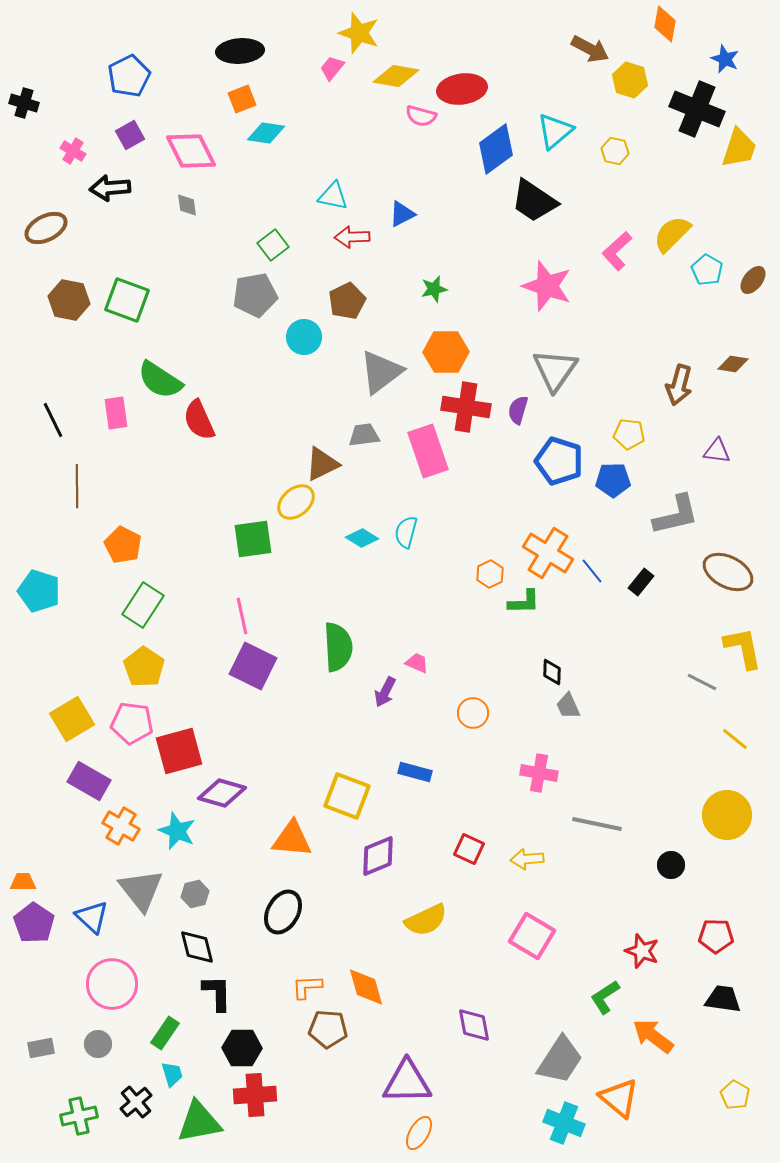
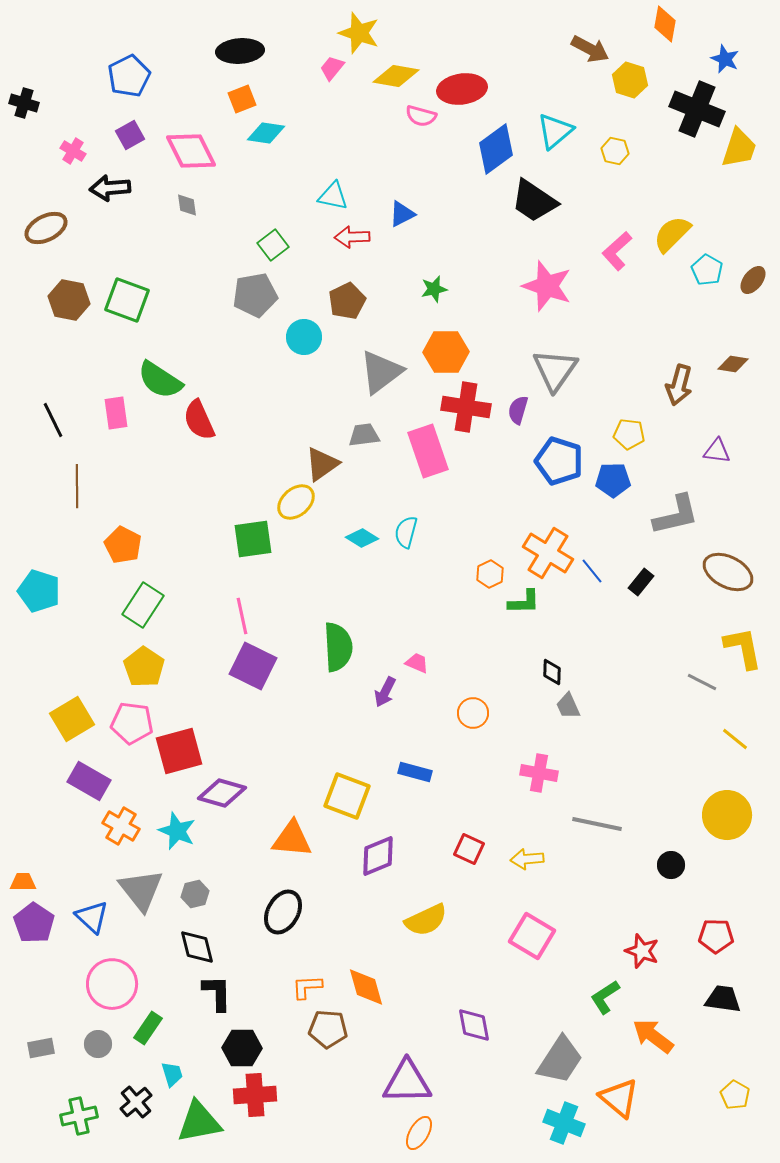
brown triangle at (322, 464): rotated 9 degrees counterclockwise
green rectangle at (165, 1033): moved 17 px left, 5 px up
